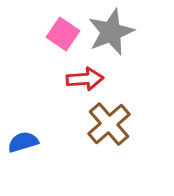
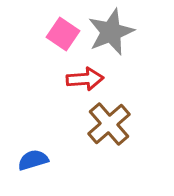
blue semicircle: moved 10 px right, 18 px down
